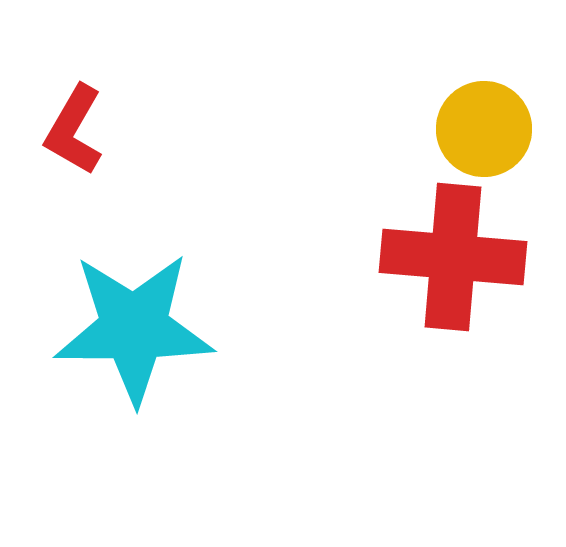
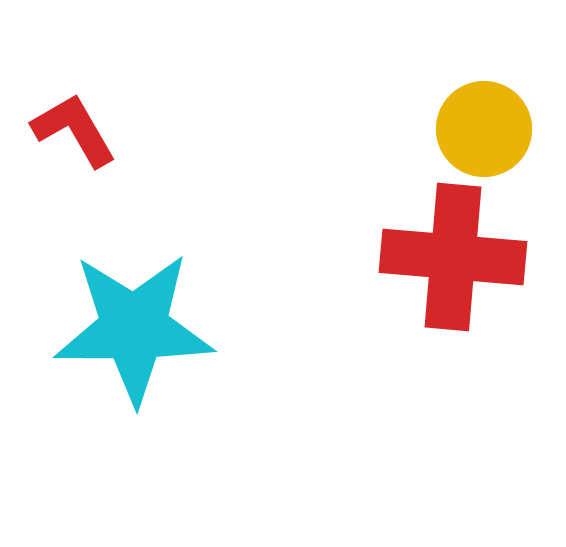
red L-shape: rotated 120 degrees clockwise
